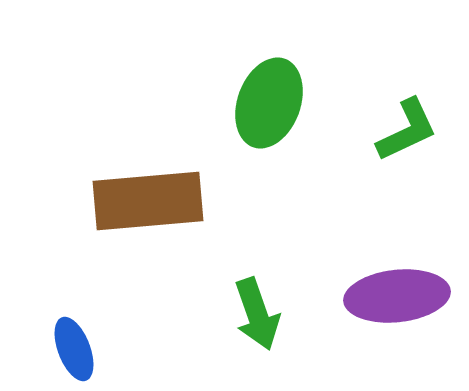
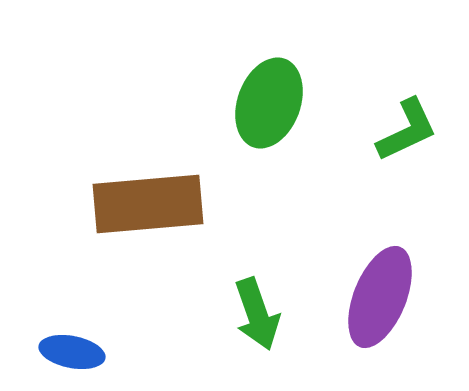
brown rectangle: moved 3 px down
purple ellipse: moved 17 px left, 1 px down; rotated 62 degrees counterclockwise
blue ellipse: moved 2 px left, 3 px down; rotated 58 degrees counterclockwise
